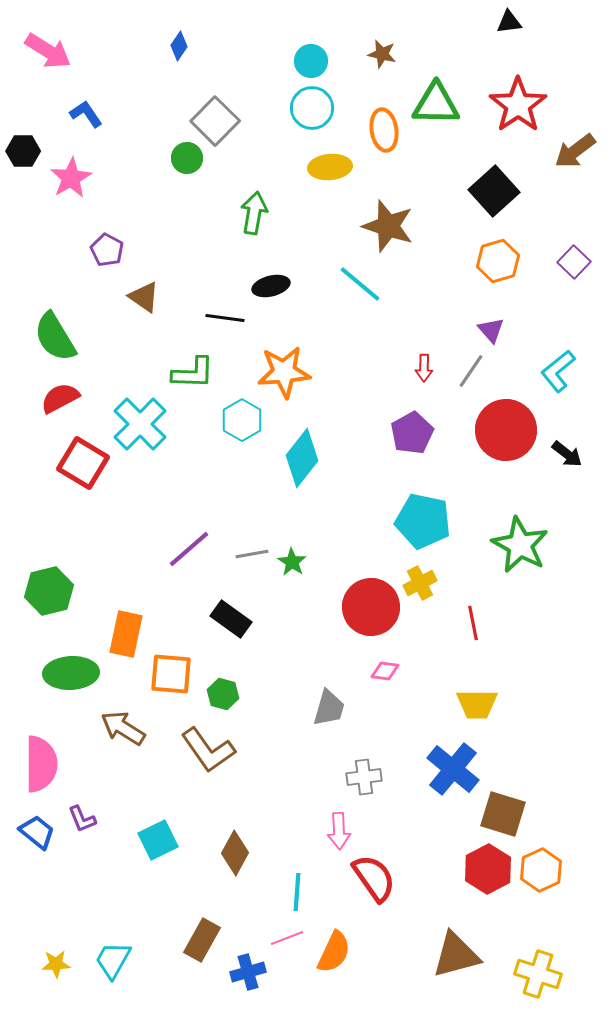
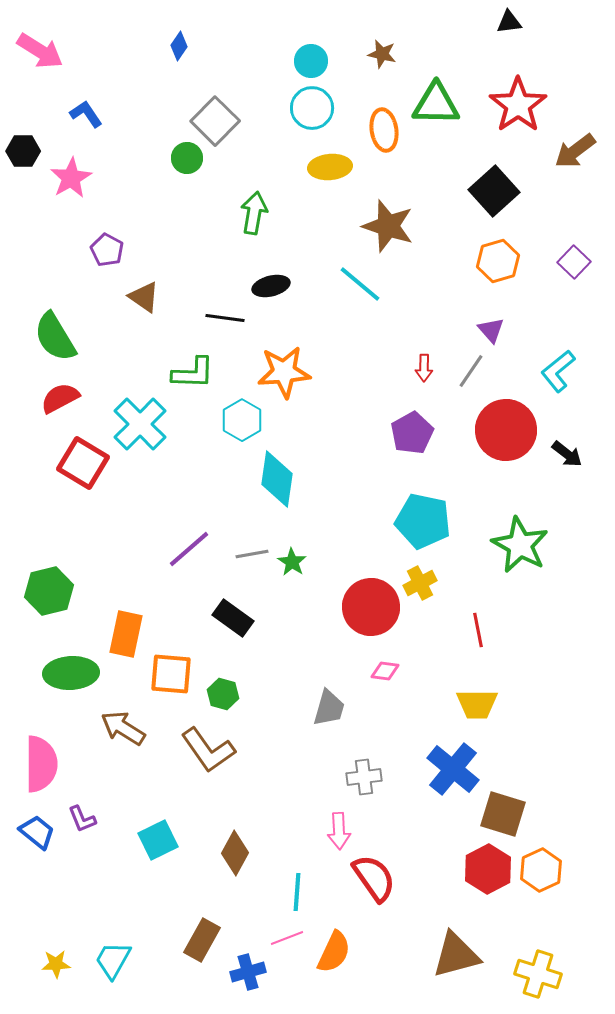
pink arrow at (48, 51): moved 8 px left
cyan diamond at (302, 458): moved 25 px left, 21 px down; rotated 30 degrees counterclockwise
black rectangle at (231, 619): moved 2 px right, 1 px up
red line at (473, 623): moved 5 px right, 7 px down
